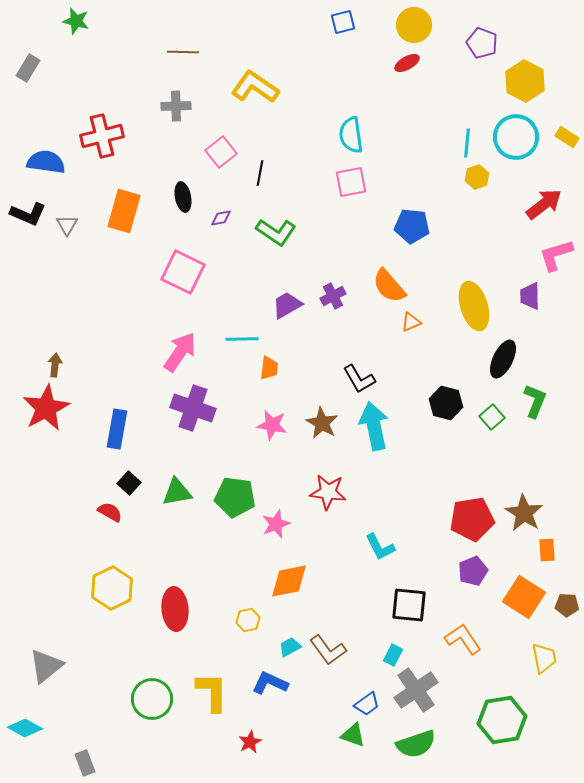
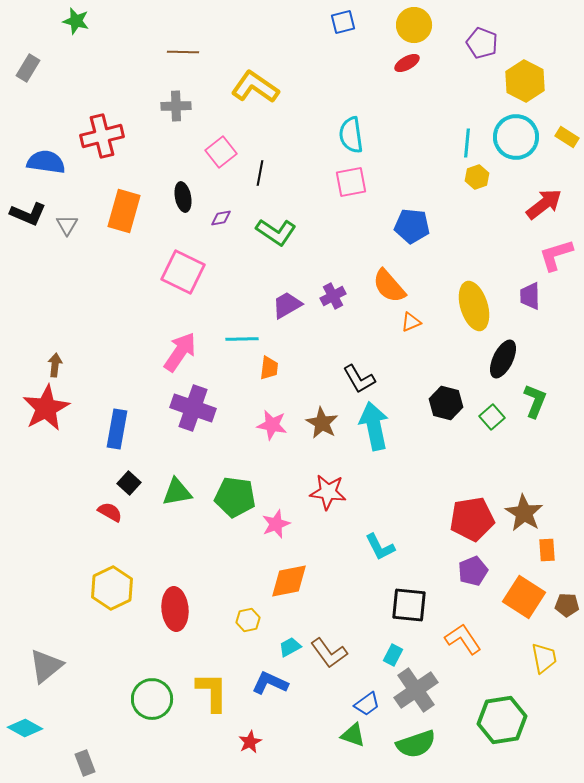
brown L-shape at (328, 650): moved 1 px right, 3 px down
